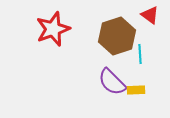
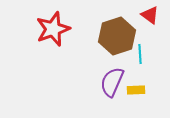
purple semicircle: rotated 68 degrees clockwise
